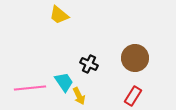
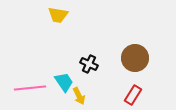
yellow trapezoid: moved 1 px left; rotated 30 degrees counterclockwise
red rectangle: moved 1 px up
